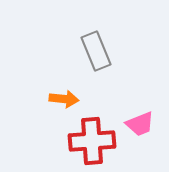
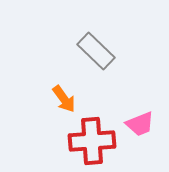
gray rectangle: rotated 24 degrees counterclockwise
orange arrow: rotated 48 degrees clockwise
